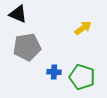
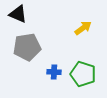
green pentagon: moved 1 px right, 3 px up
